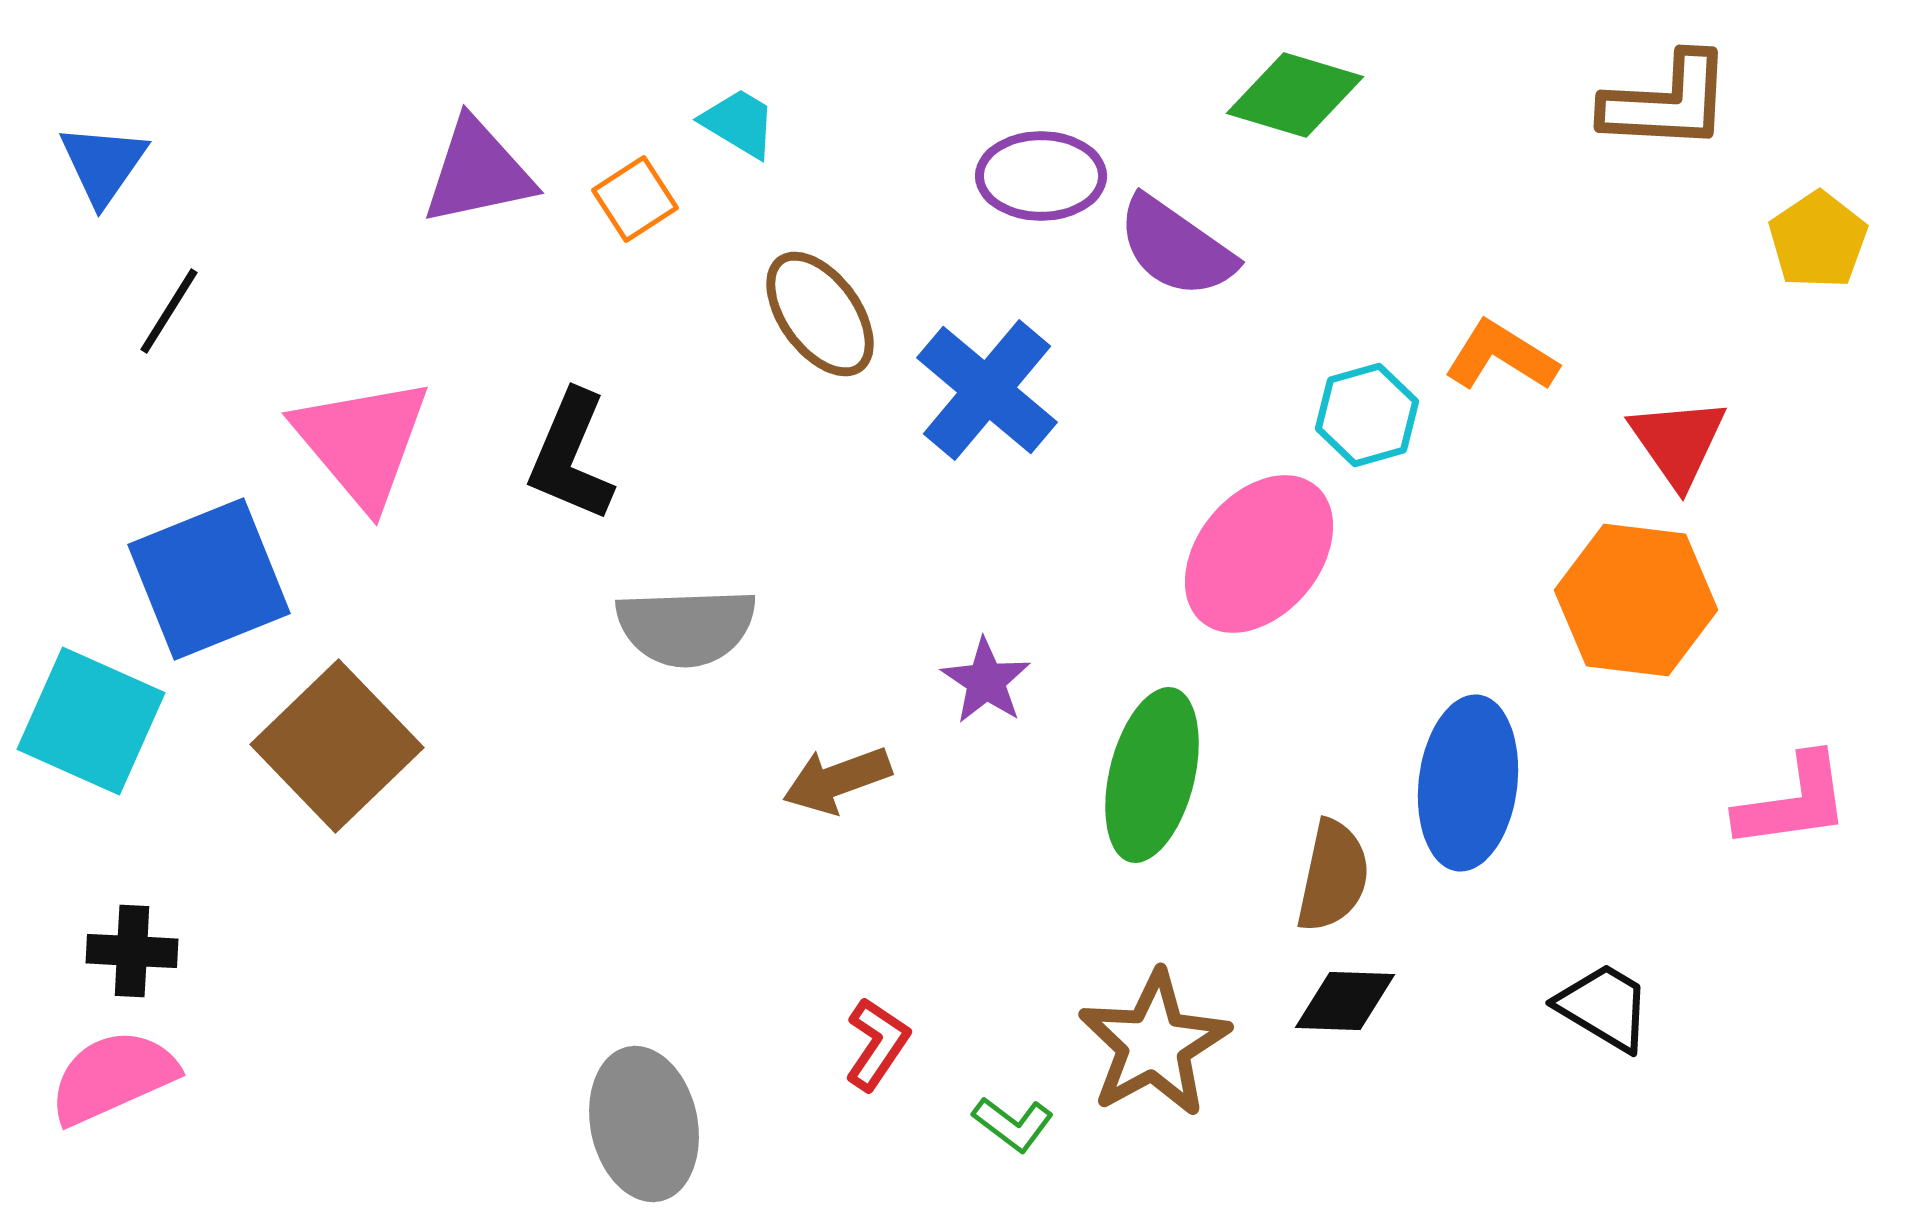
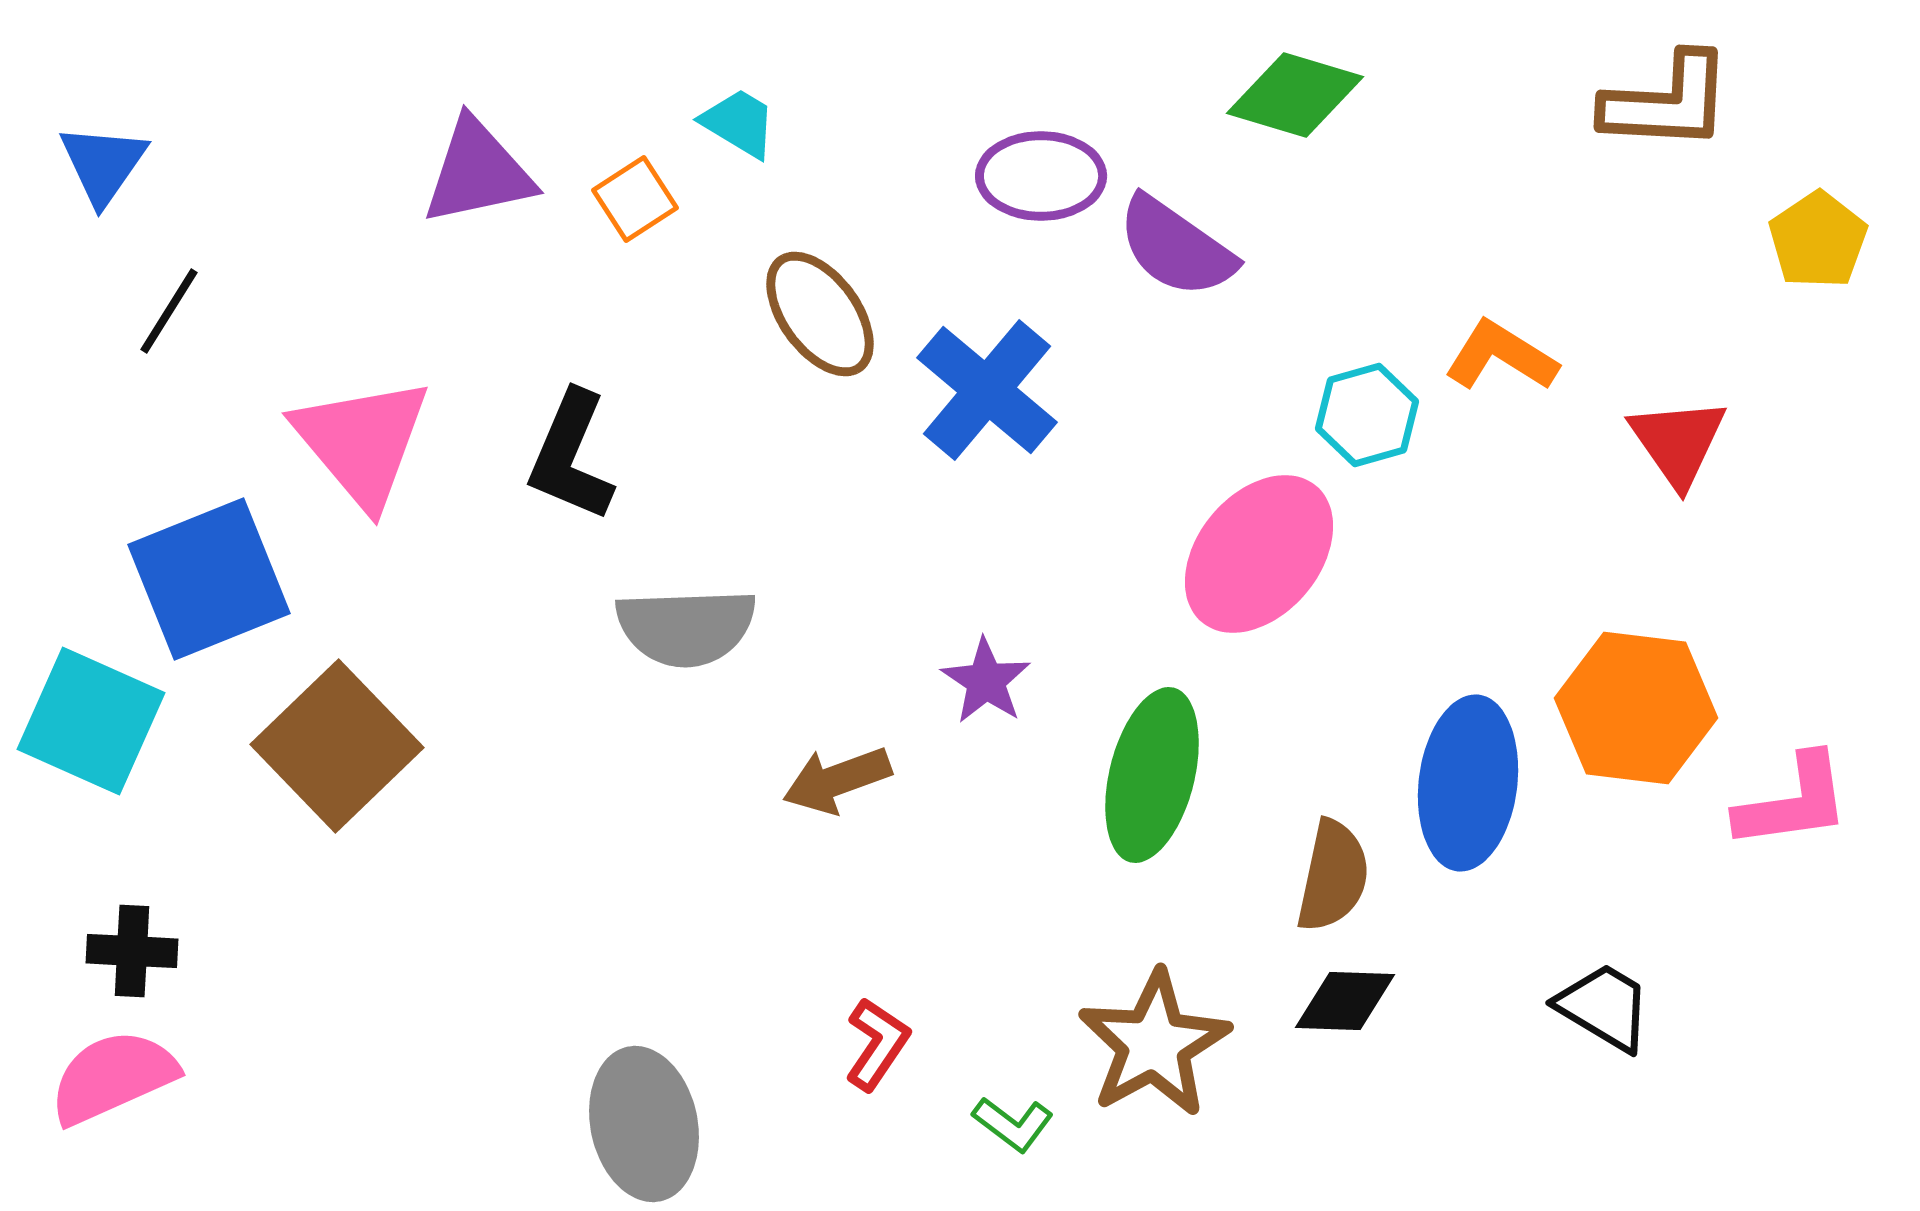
orange hexagon: moved 108 px down
